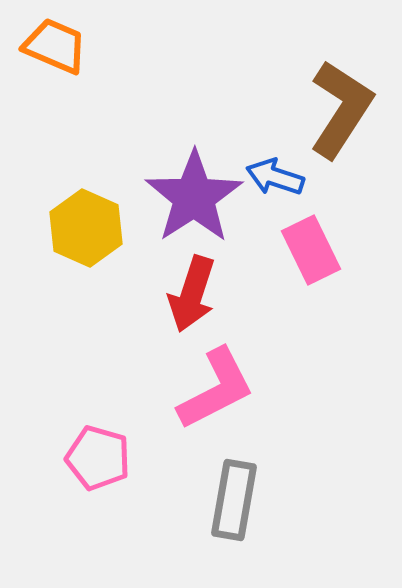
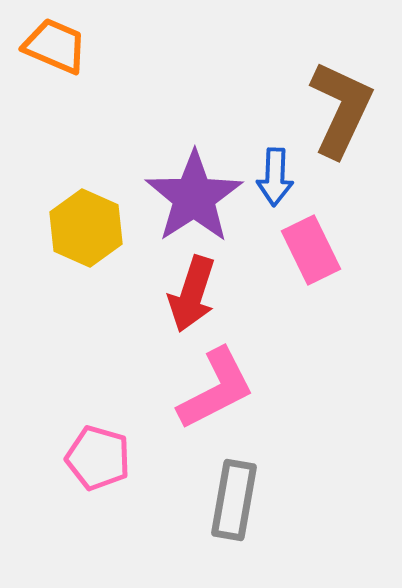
brown L-shape: rotated 8 degrees counterclockwise
blue arrow: rotated 106 degrees counterclockwise
